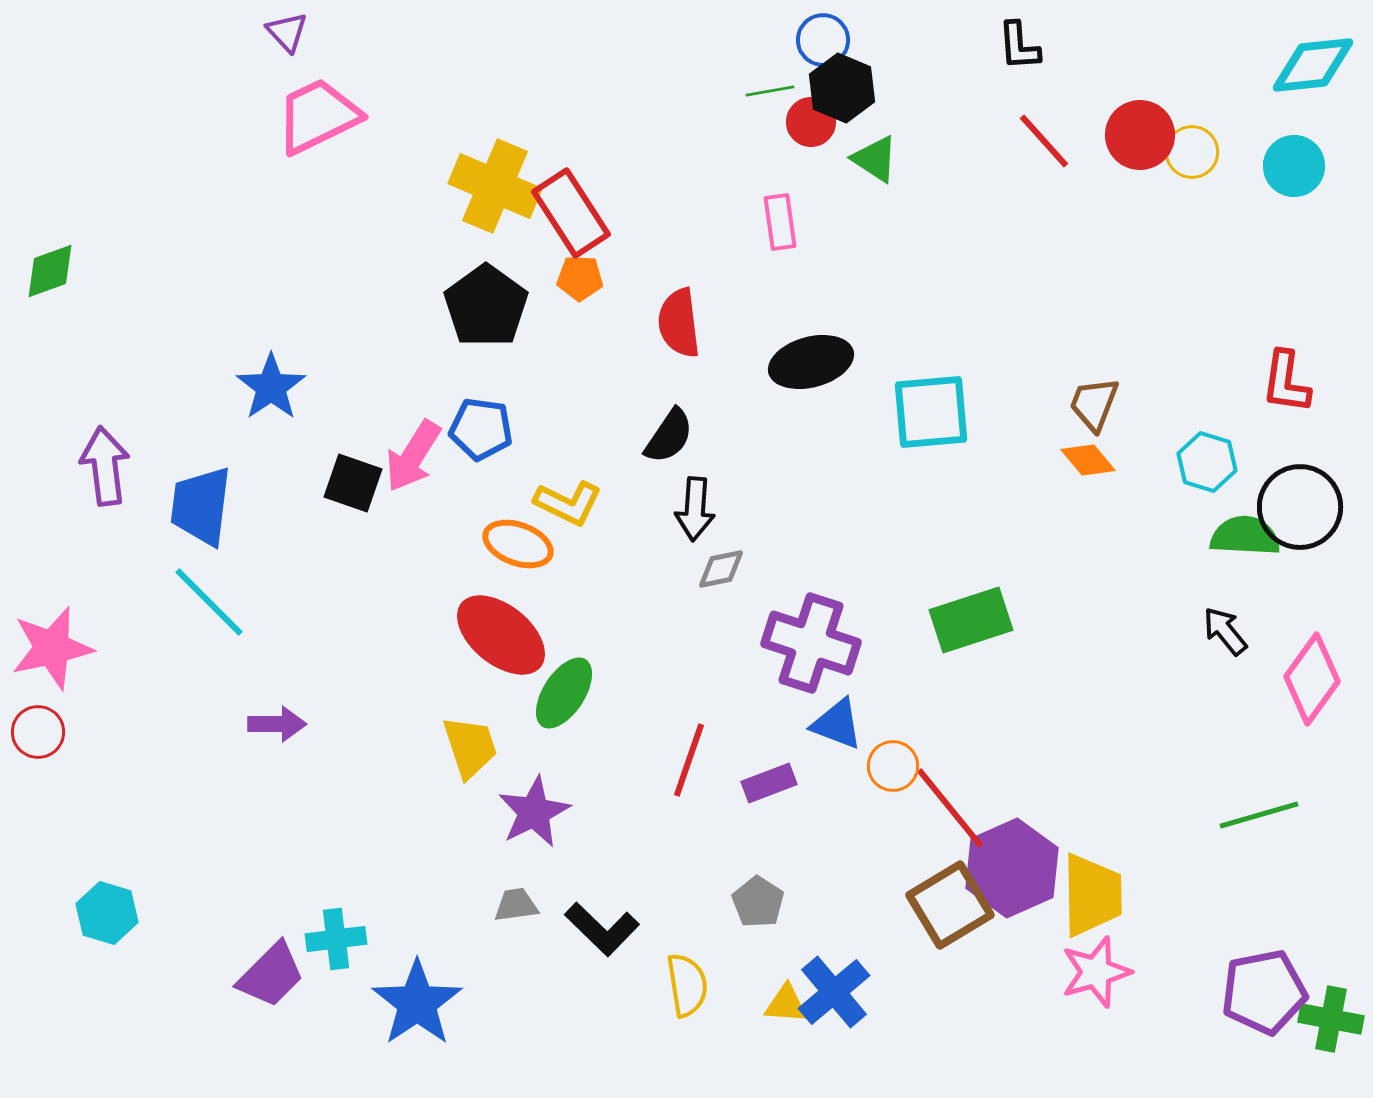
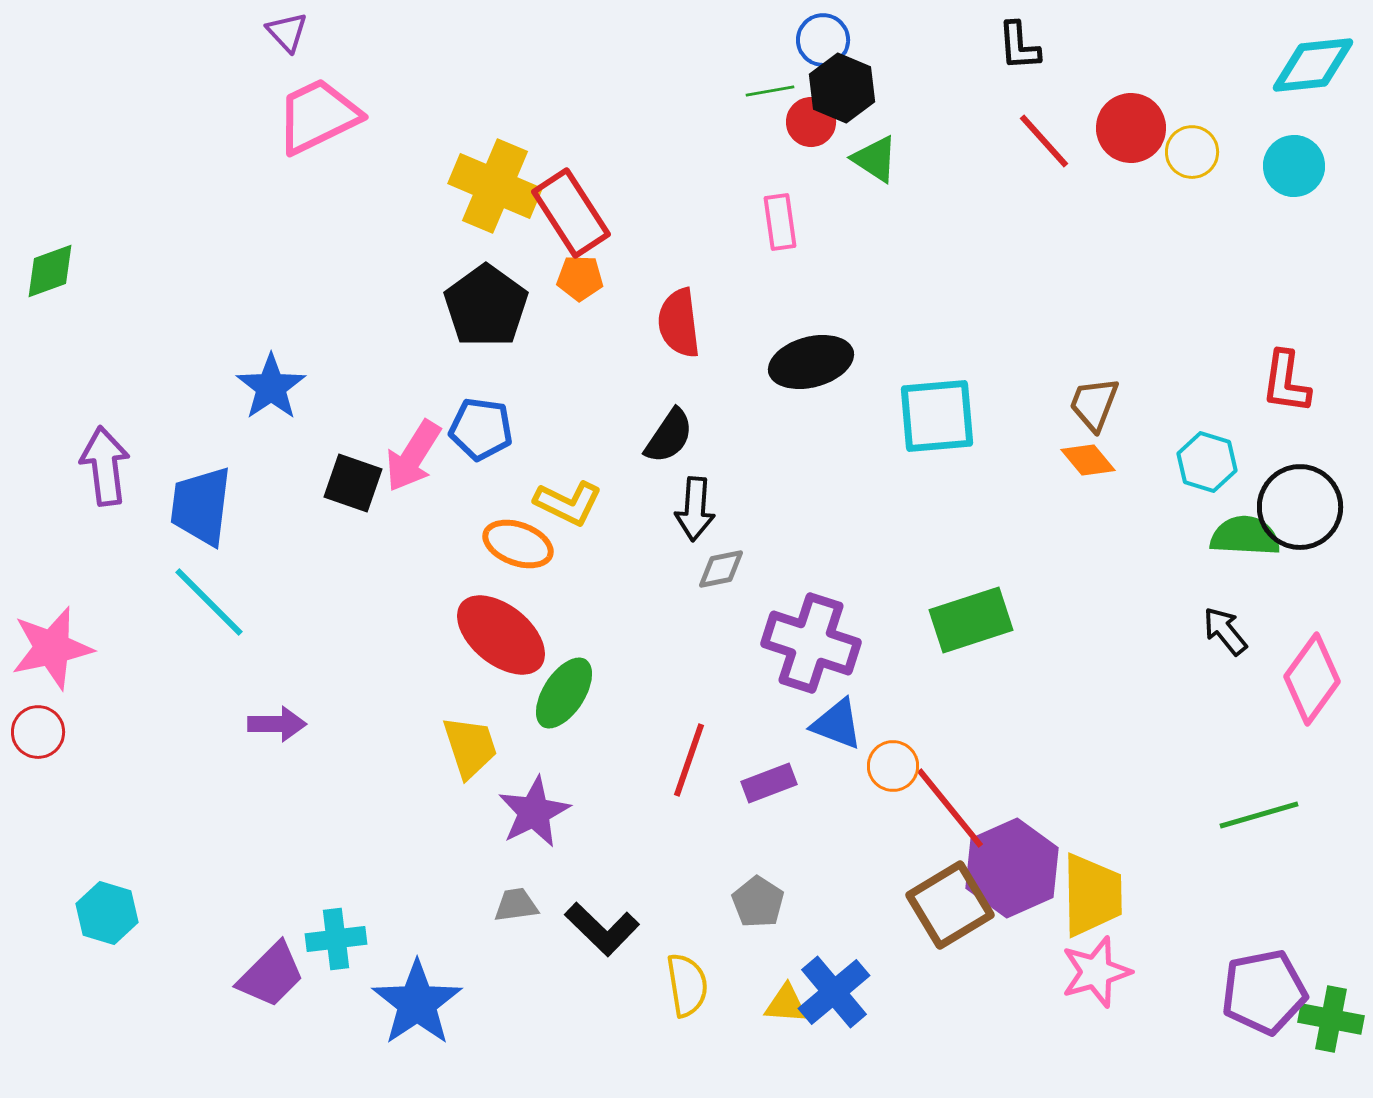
red circle at (1140, 135): moved 9 px left, 7 px up
cyan square at (931, 412): moved 6 px right, 4 px down
